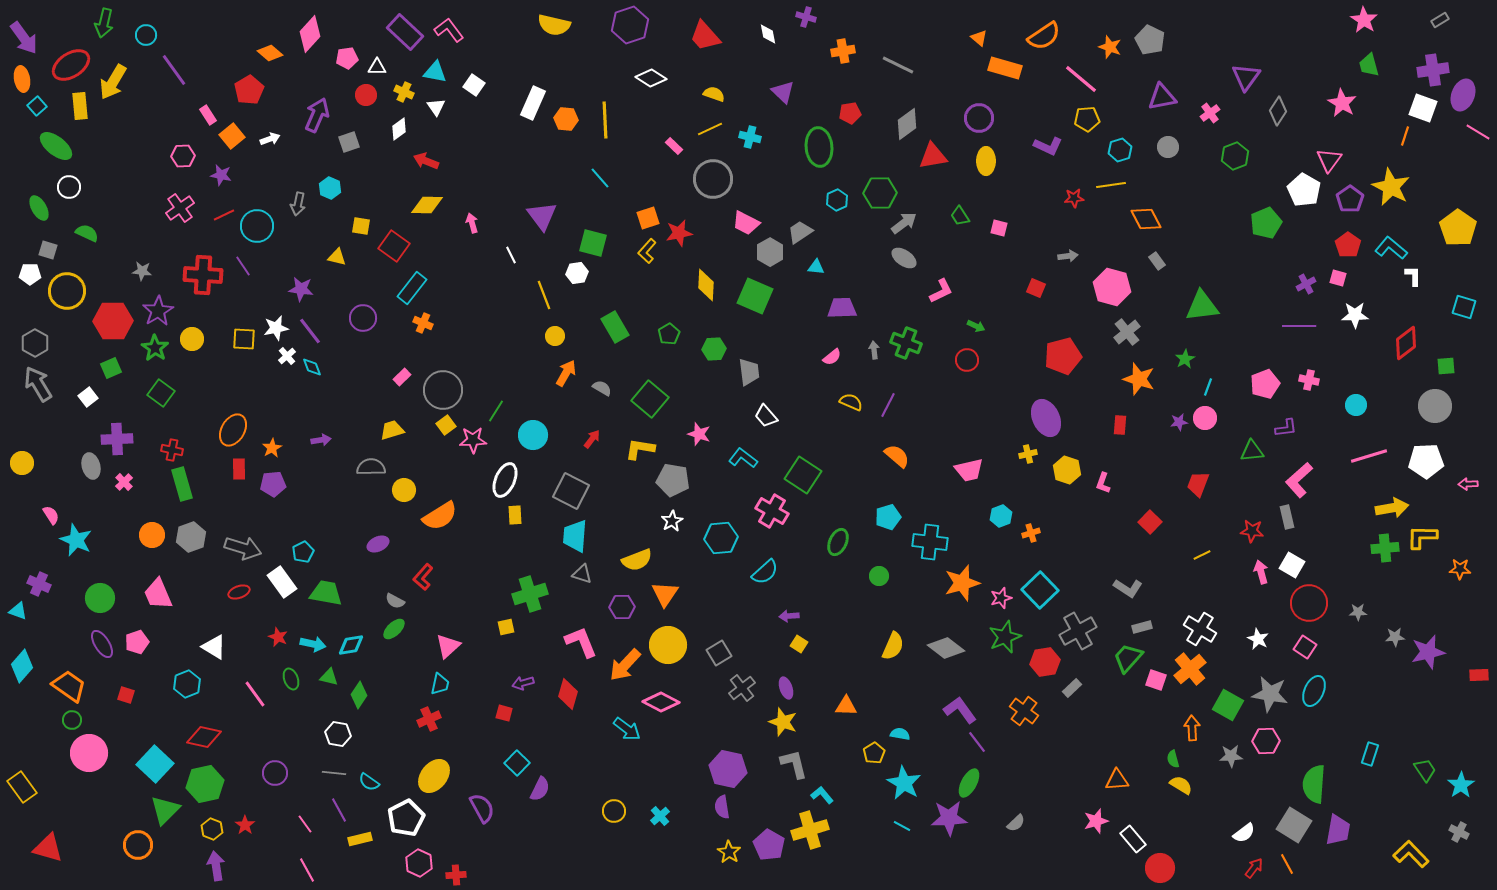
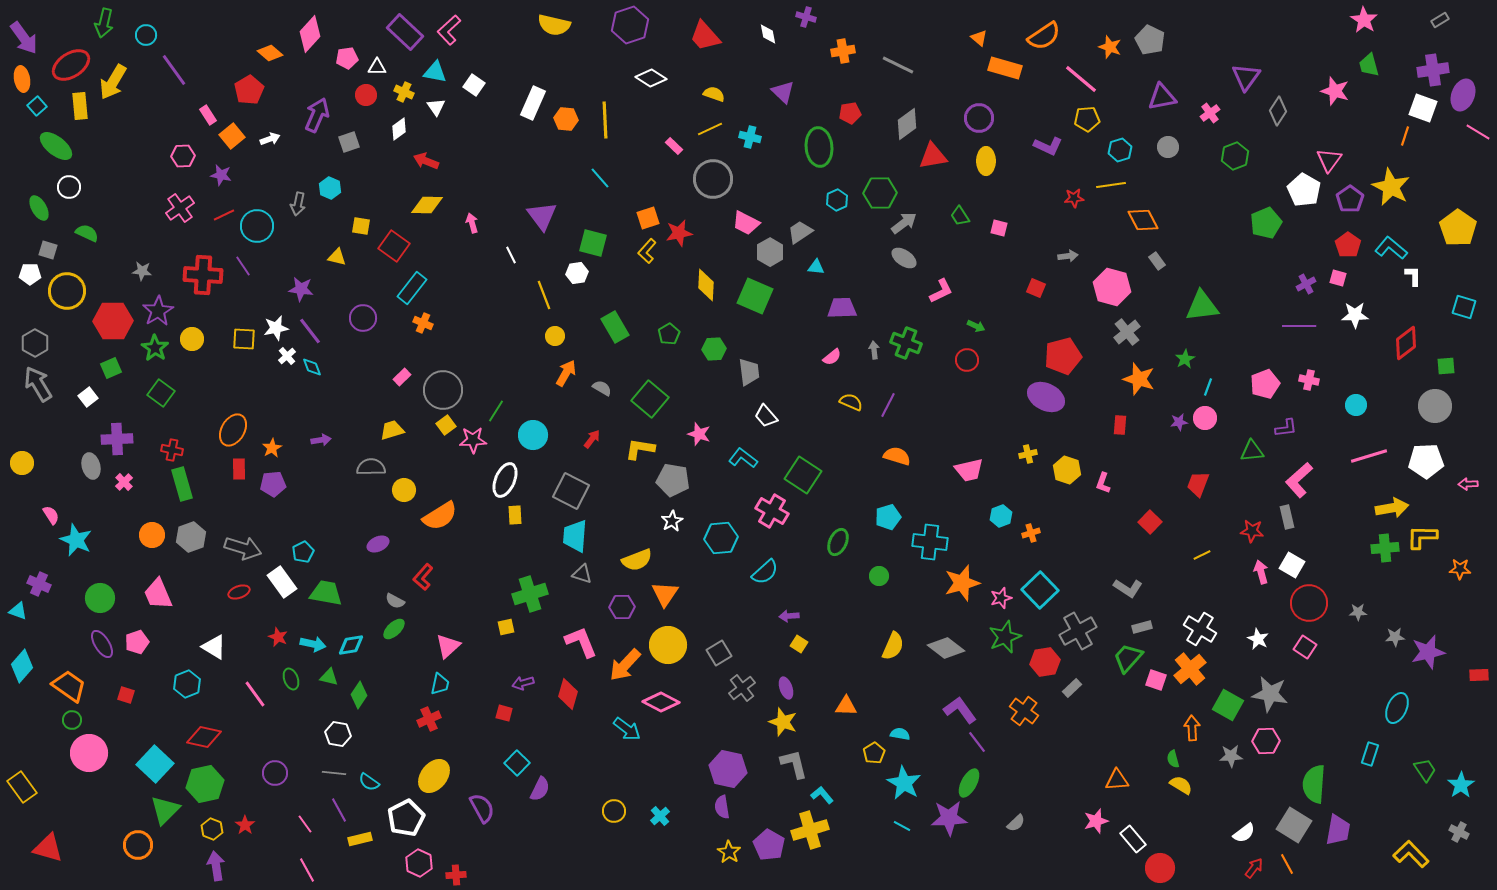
pink L-shape at (449, 30): rotated 96 degrees counterclockwise
pink star at (1342, 103): moved 7 px left, 12 px up; rotated 12 degrees counterclockwise
orange diamond at (1146, 219): moved 3 px left, 1 px down
purple ellipse at (1046, 418): moved 21 px up; rotated 39 degrees counterclockwise
orange semicircle at (897, 456): rotated 24 degrees counterclockwise
cyan ellipse at (1314, 691): moved 83 px right, 17 px down
